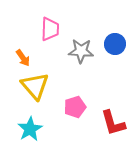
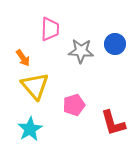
pink pentagon: moved 1 px left, 2 px up
